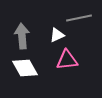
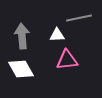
white triangle: rotated 21 degrees clockwise
white diamond: moved 4 px left, 1 px down
